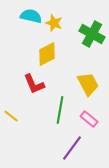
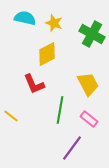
cyan semicircle: moved 6 px left, 2 px down
